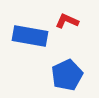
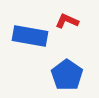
blue pentagon: rotated 12 degrees counterclockwise
